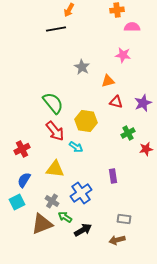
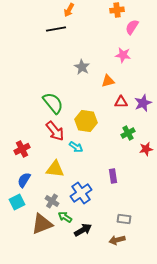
pink semicircle: rotated 56 degrees counterclockwise
red triangle: moved 5 px right; rotated 16 degrees counterclockwise
